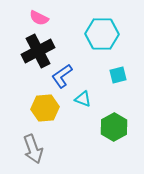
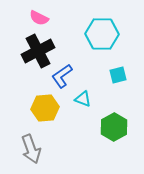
gray arrow: moved 2 px left
